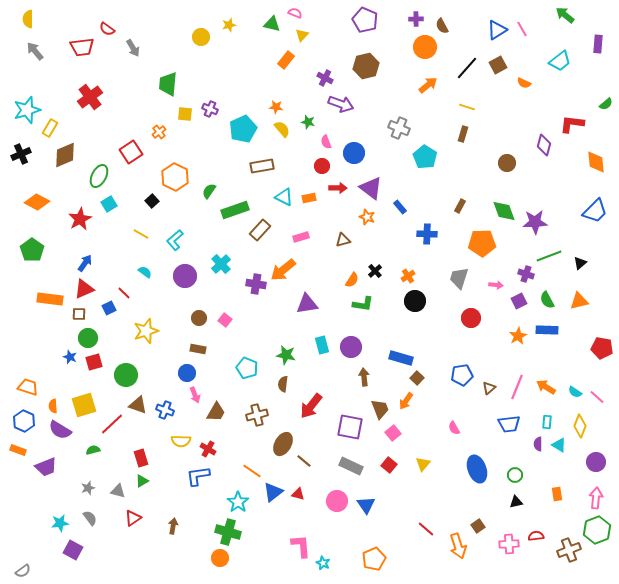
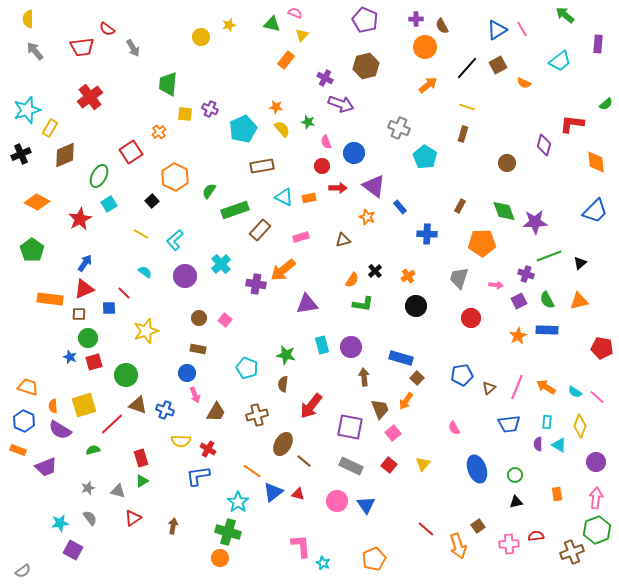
purple triangle at (371, 188): moved 3 px right, 2 px up
black circle at (415, 301): moved 1 px right, 5 px down
blue square at (109, 308): rotated 24 degrees clockwise
brown cross at (569, 550): moved 3 px right, 2 px down
